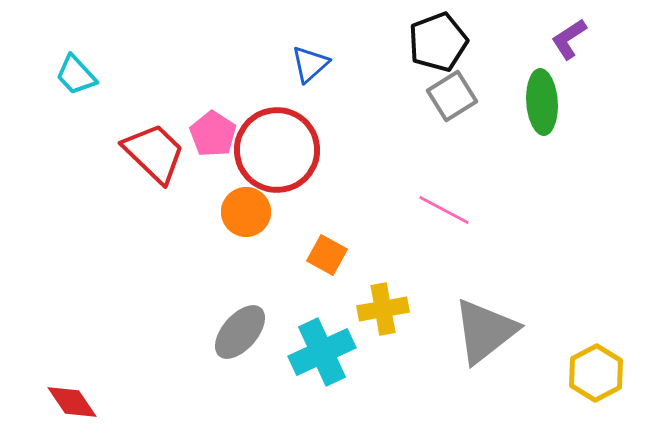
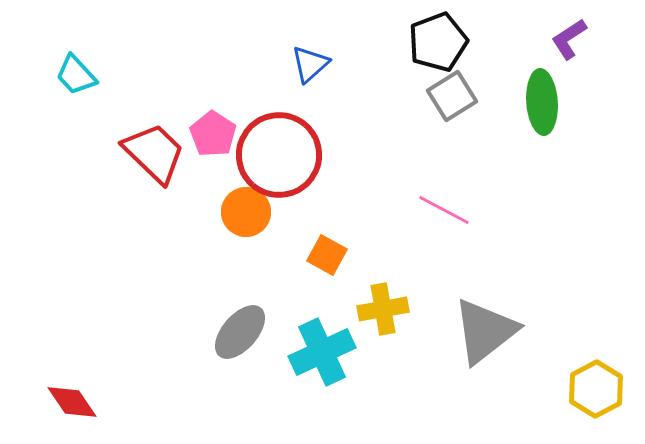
red circle: moved 2 px right, 5 px down
yellow hexagon: moved 16 px down
